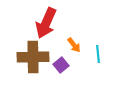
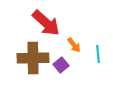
red arrow: rotated 72 degrees counterclockwise
brown cross: moved 1 px down
